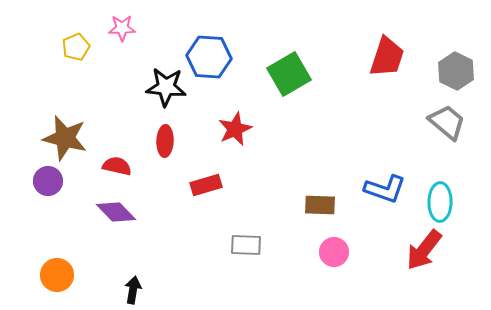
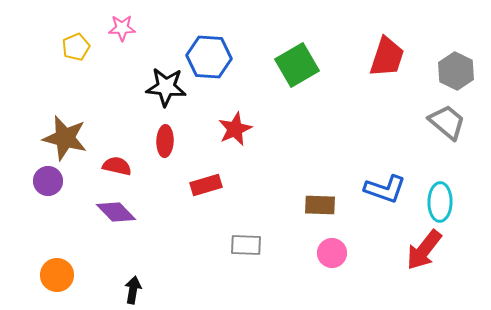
green square: moved 8 px right, 9 px up
pink circle: moved 2 px left, 1 px down
